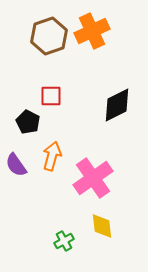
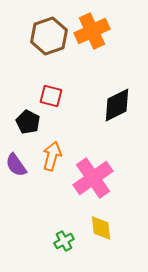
red square: rotated 15 degrees clockwise
yellow diamond: moved 1 px left, 2 px down
